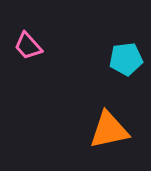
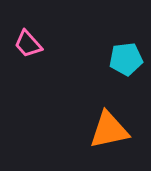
pink trapezoid: moved 2 px up
